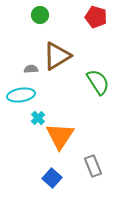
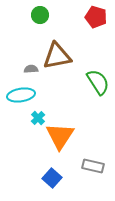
brown triangle: rotated 20 degrees clockwise
gray rectangle: rotated 55 degrees counterclockwise
